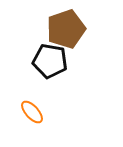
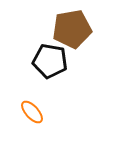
brown pentagon: moved 6 px right; rotated 9 degrees clockwise
